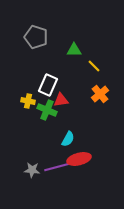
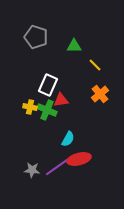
green triangle: moved 4 px up
yellow line: moved 1 px right, 1 px up
yellow cross: moved 2 px right, 6 px down
purple line: rotated 20 degrees counterclockwise
